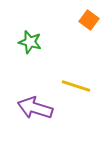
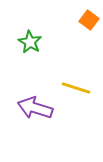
green star: rotated 15 degrees clockwise
yellow line: moved 2 px down
